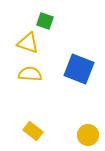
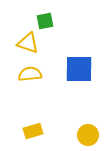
green square: rotated 30 degrees counterclockwise
blue square: rotated 20 degrees counterclockwise
yellow semicircle: rotated 10 degrees counterclockwise
yellow rectangle: rotated 54 degrees counterclockwise
